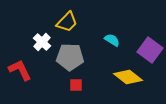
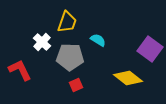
yellow trapezoid: rotated 25 degrees counterclockwise
cyan semicircle: moved 14 px left
purple square: moved 1 px up
yellow diamond: moved 1 px down
red square: rotated 24 degrees counterclockwise
